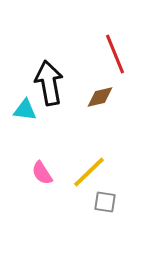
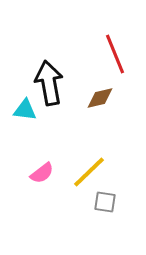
brown diamond: moved 1 px down
pink semicircle: rotated 95 degrees counterclockwise
